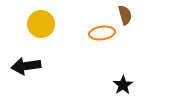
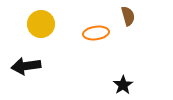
brown semicircle: moved 3 px right, 1 px down
orange ellipse: moved 6 px left
